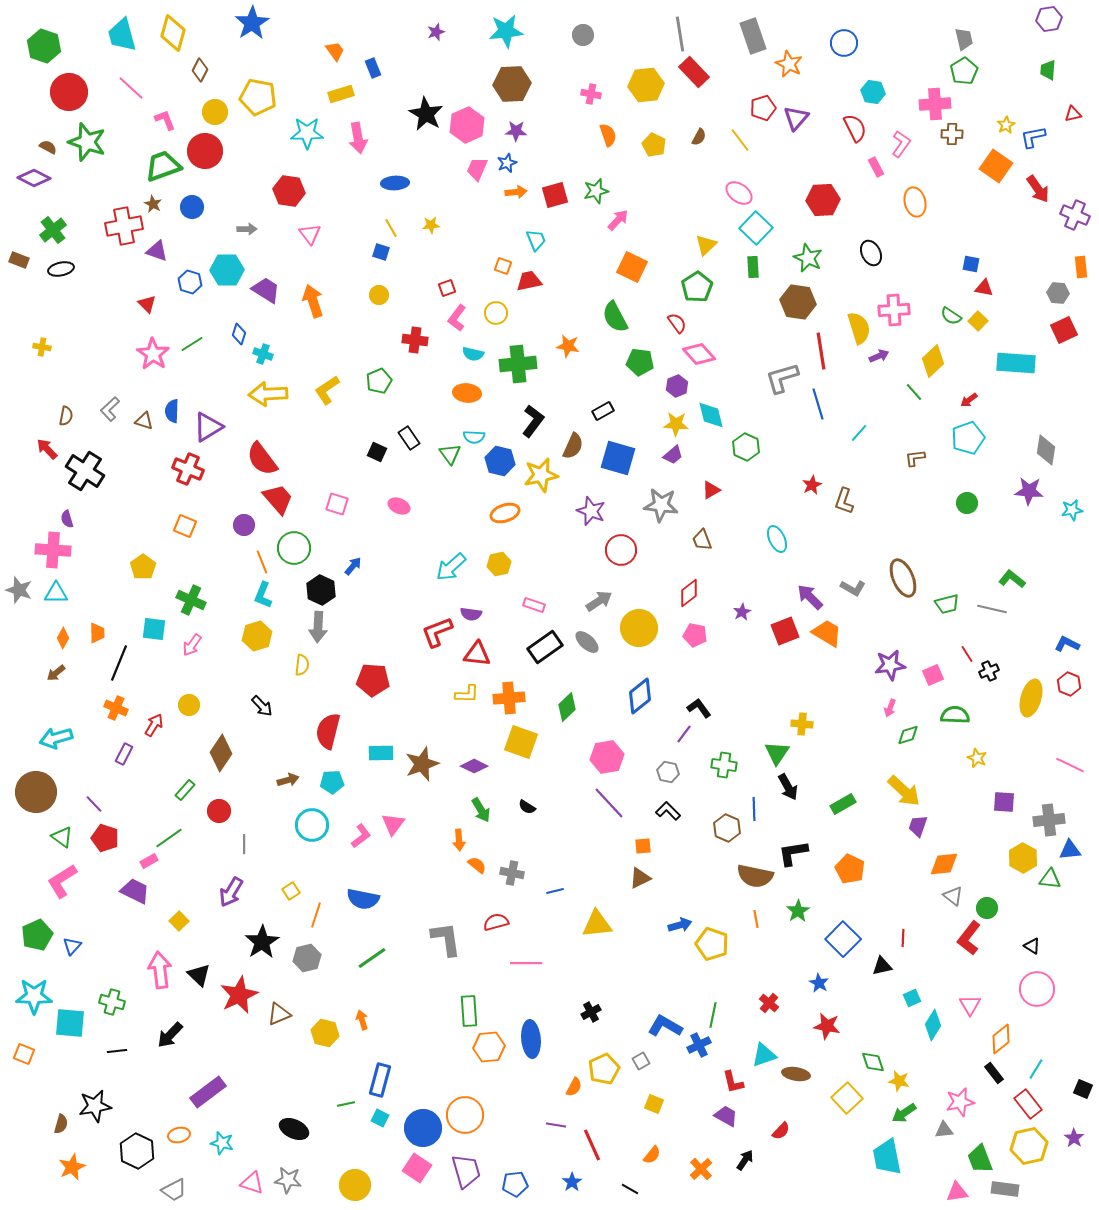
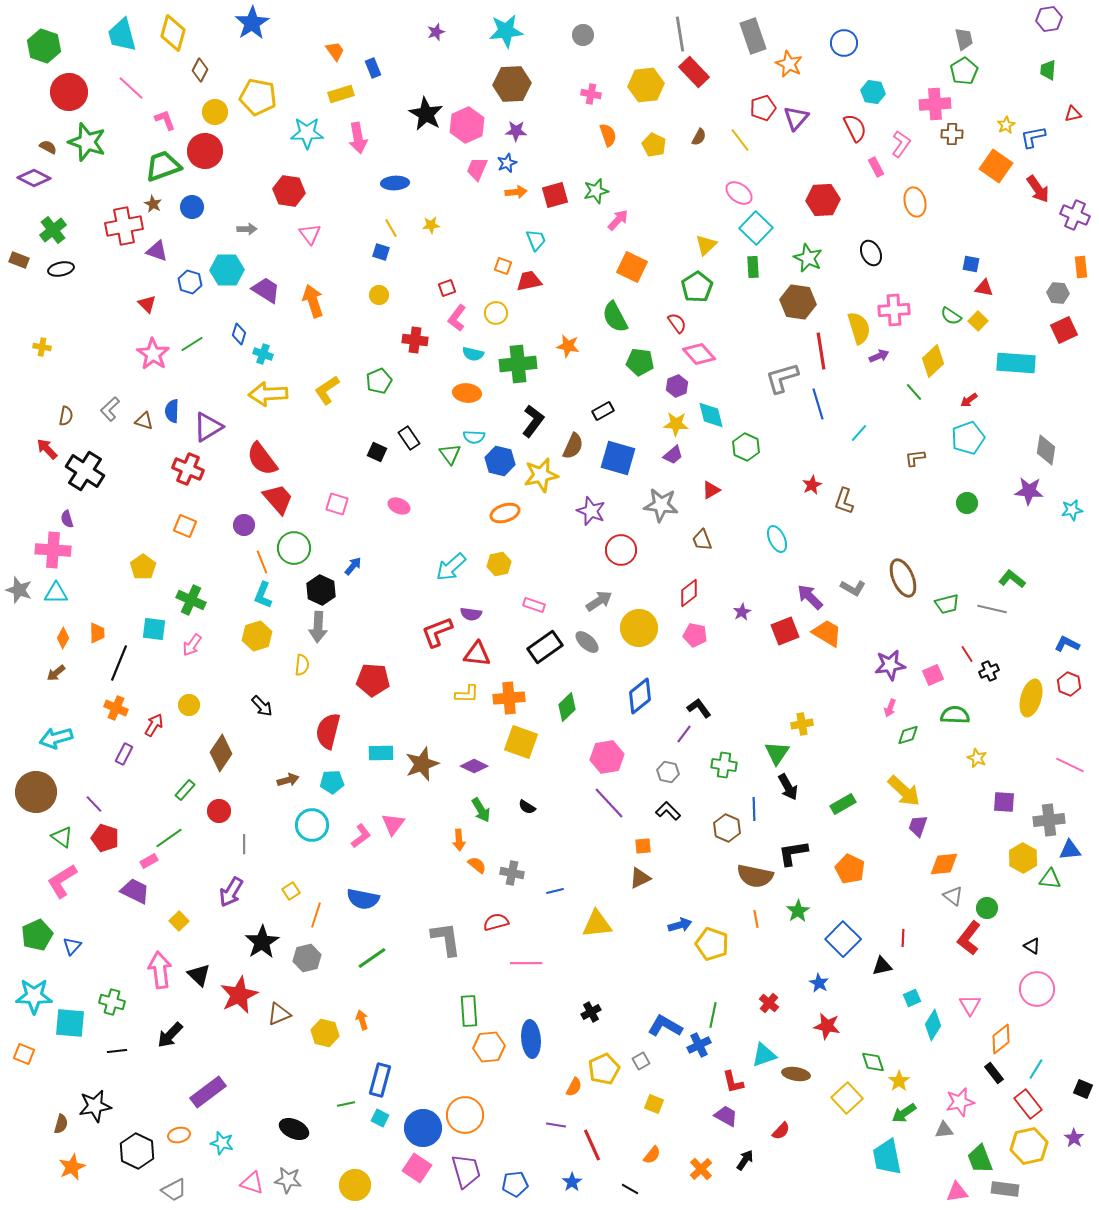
yellow cross at (802, 724): rotated 15 degrees counterclockwise
yellow star at (899, 1081): rotated 25 degrees clockwise
